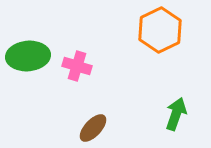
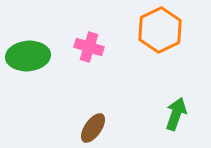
pink cross: moved 12 px right, 19 px up
brown ellipse: rotated 8 degrees counterclockwise
